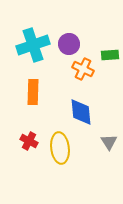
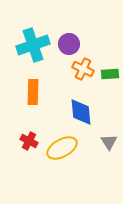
green rectangle: moved 19 px down
yellow ellipse: moved 2 px right; rotated 68 degrees clockwise
